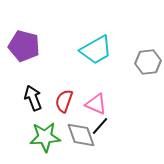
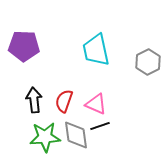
purple pentagon: rotated 12 degrees counterclockwise
cyan trapezoid: rotated 108 degrees clockwise
gray hexagon: rotated 20 degrees counterclockwise
black arrow: moved 1 px right, 2 px down; rotated 15 degrees clockwise
black line: rotated 30 degrees clockwise
gray diamond: moved 5 px left; rotated 12 degrees clockwise
